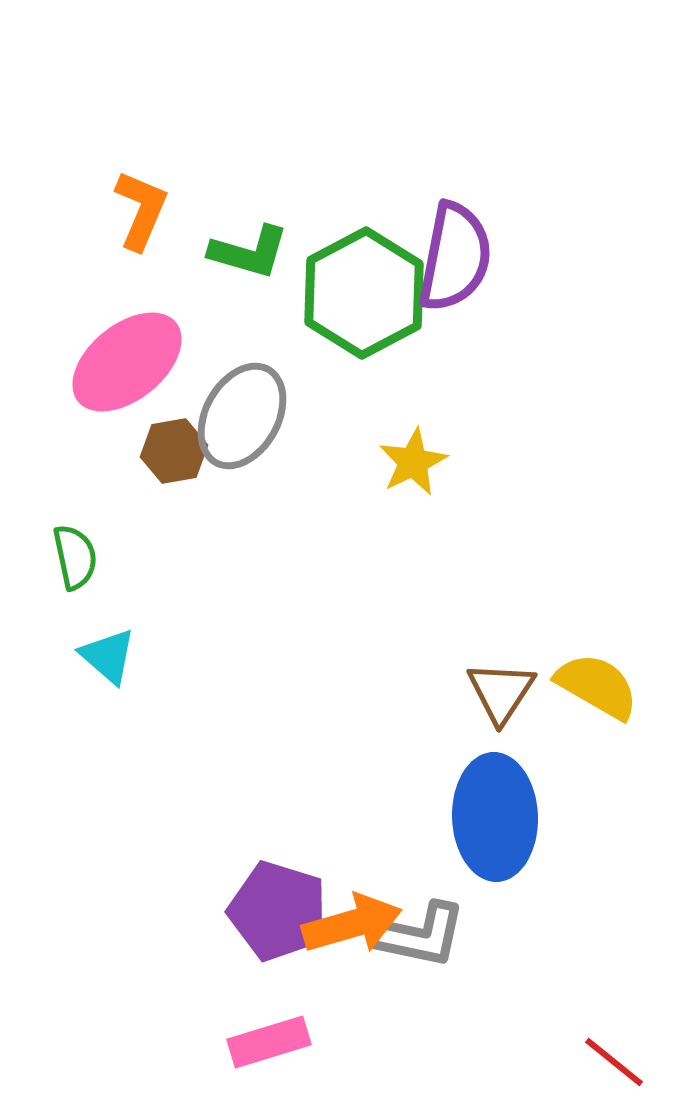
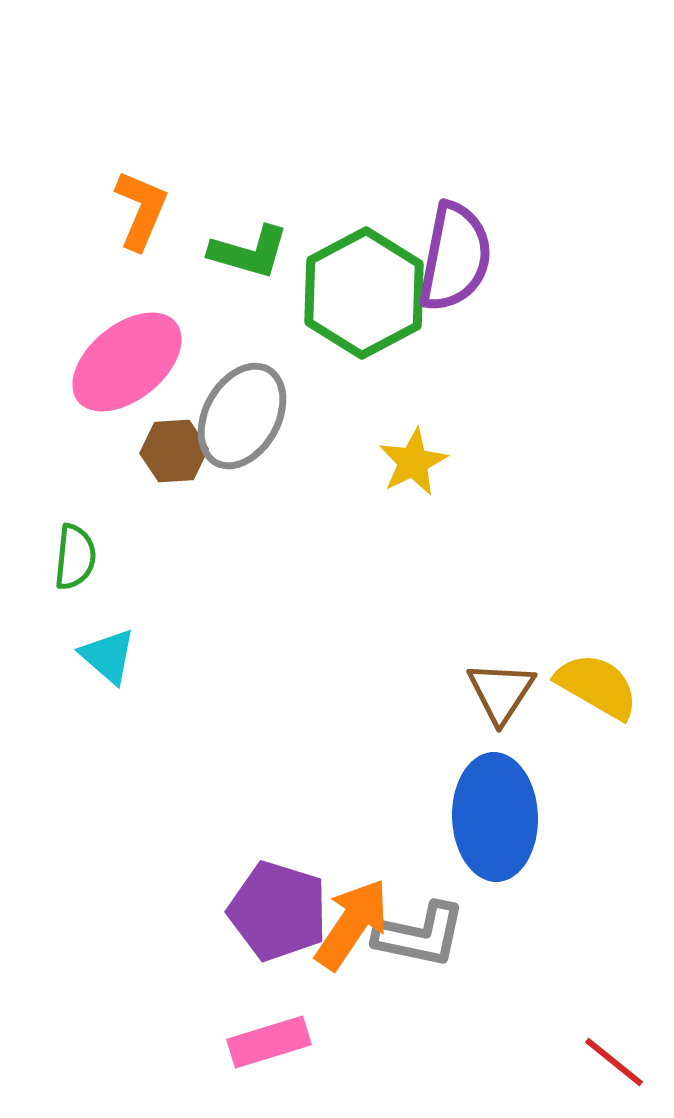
brown hexagon: rotated 6 degrees clockwise
green semicircle: rotated 18 degrees clockwise
orange arrow: rotated 40 degrees counterclockwise
